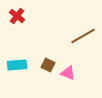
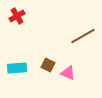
red cross: rotated 21 degrees clockwise
cyan rectangle: moved 3 px down
